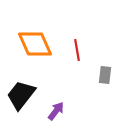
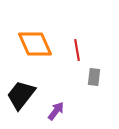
gray rectangle: moved 11 px left, 2 px down
